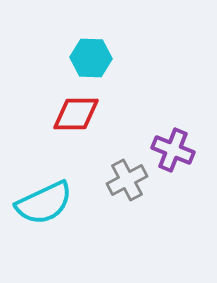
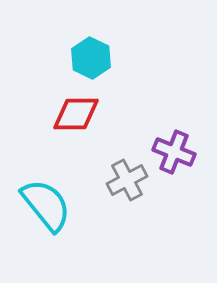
cyan hexagon: rotated 24 degrees clockwise
purple cross: moved 1 px right, 2 px down
cyan semicircle: moved 2 px right, 2 px down; rotated 104 degrees counterclockwise
